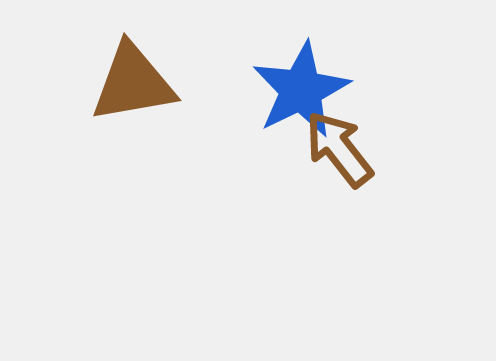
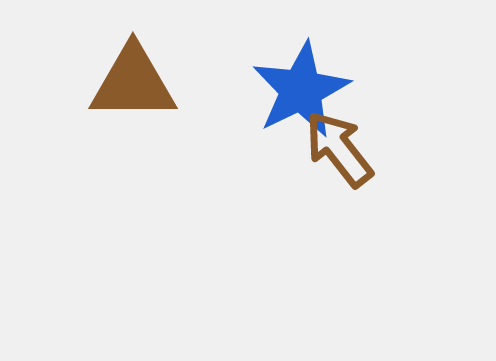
brown triangle: rotated 10 degrees clockwise
